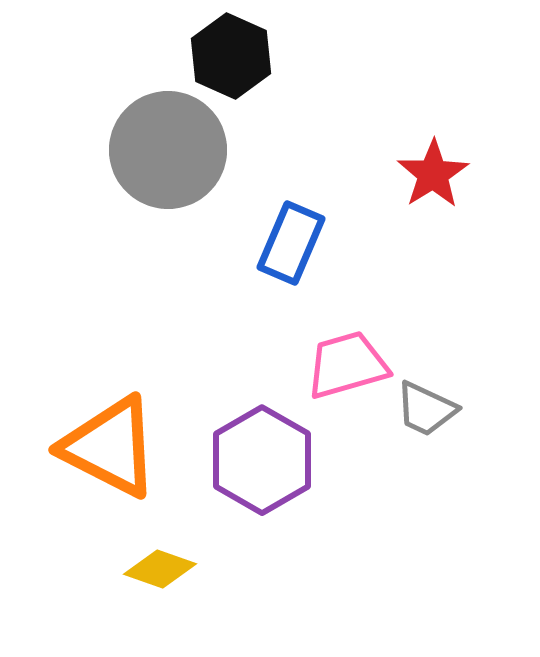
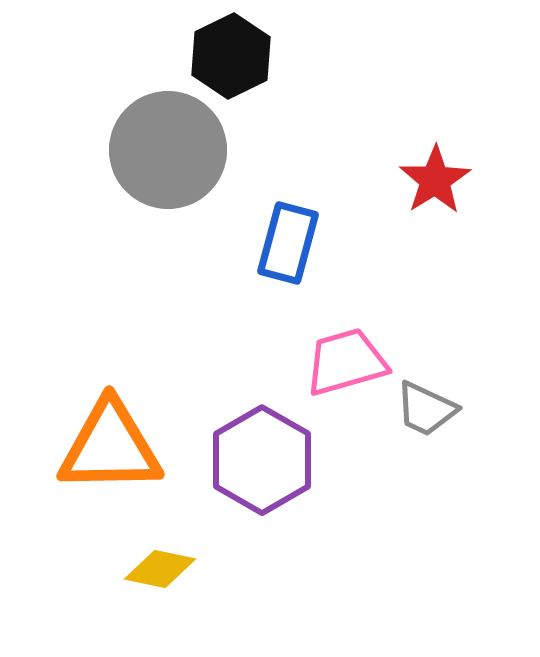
black hexagon: rotated 10 degrees clockwise
red star: moved 2 px right, 6 px down
blue rectangle: moved 3 px left; rotated 8 degrees counterclockwise
pink trapezoid: moved 1 px left, 3 px up
orange triangle: rotated 28 degrees counterclockwise
yellow diamond: rotated 8 degrees counterclockwise
